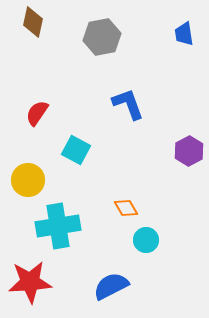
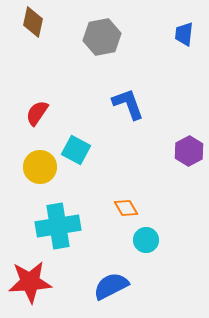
blue trapezoid: rotated 15 degrees clockwise
yellow circle: moved 12 px right, 13 px up
